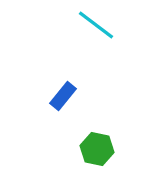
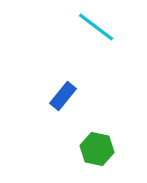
cyan line: moved 2 px down
